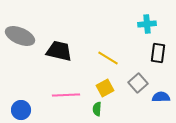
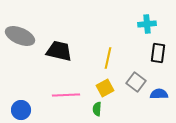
yellow line: rotated 70 degrees clockwise
gray square: moved 2 px left, 1 px up; rotated 12 degrees counterclockwise
blue semicircle: moved 2 px left, 3 px up
